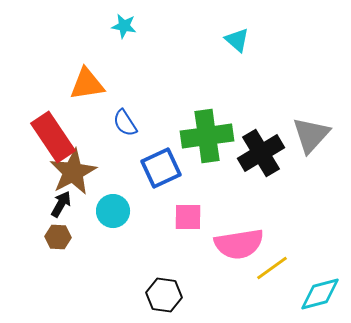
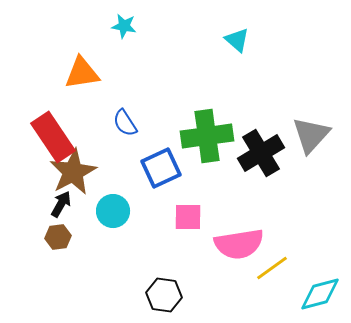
orange triangle: moved 5 px left, 11 px up
brown hexagon: rotated 10 degrees counterclockwise
